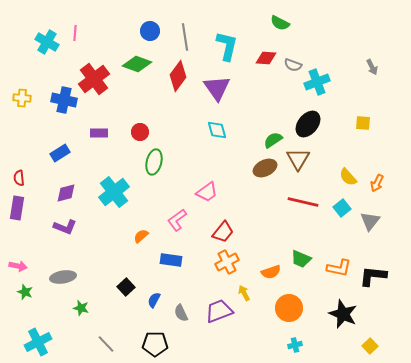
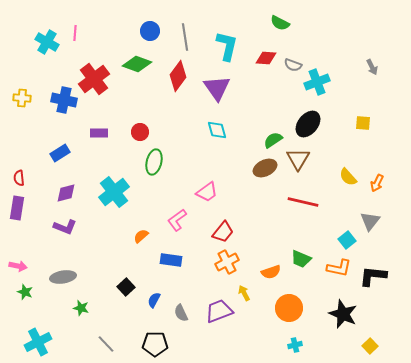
cyan square at (342, 208): moved 5 px right, 32 px down
